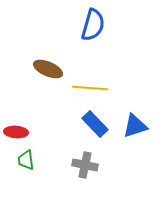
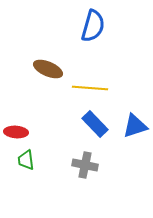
blue semicircle: moved 1 px down
